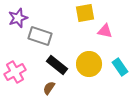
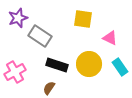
yellow square: moved 2 px left, 6 px down; rotated 18 degrees clockwise
pink triangle: moved 5 px right, 7 px down; rotated 14 degrees clockwise
gray rectangle: rotated 15 degrees clockwise
black rectangle: rotated 20 degrees counterclockwise
